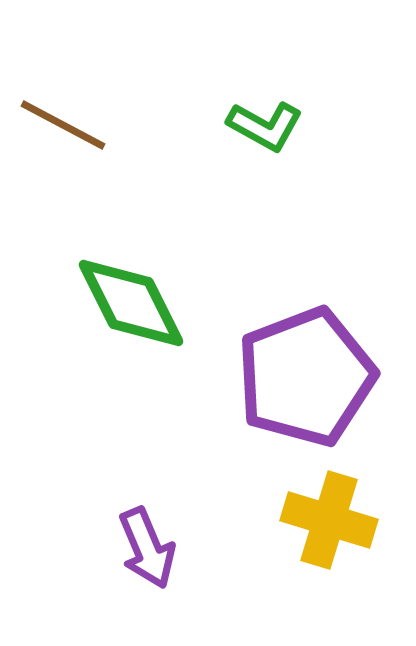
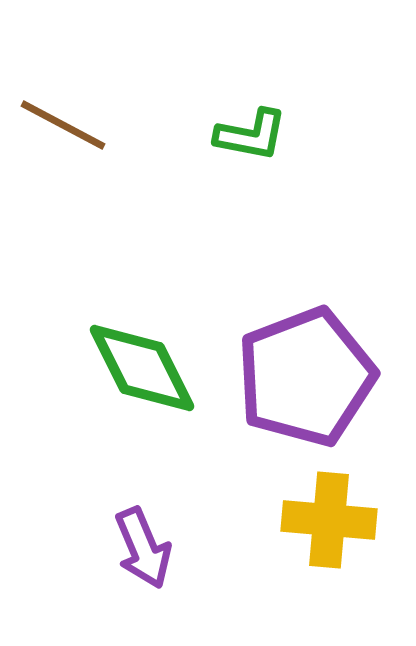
green L-shape: moved 14 px left, 9 px down; rotated 18 degrees counterclockwise
green diamond: moved 11 px right, 65 px down
yellow cross: rotated 12 degrees counterclockwise
purple arrow: moved 4 px left
